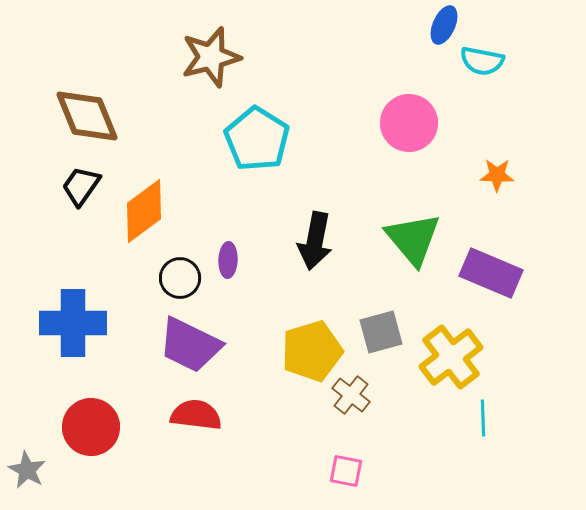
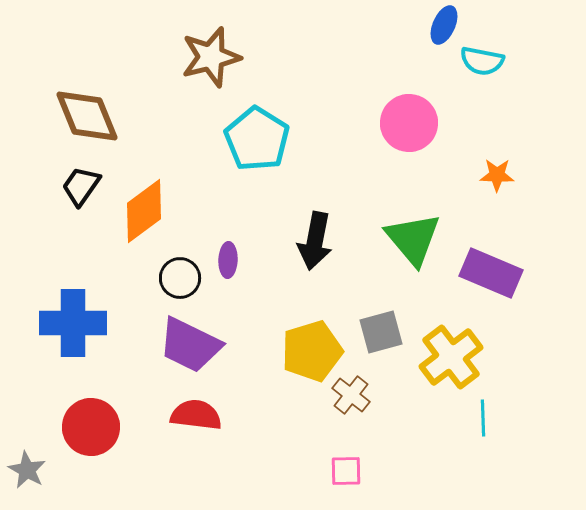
pink square: rotated 12 degrees counterclockwise
